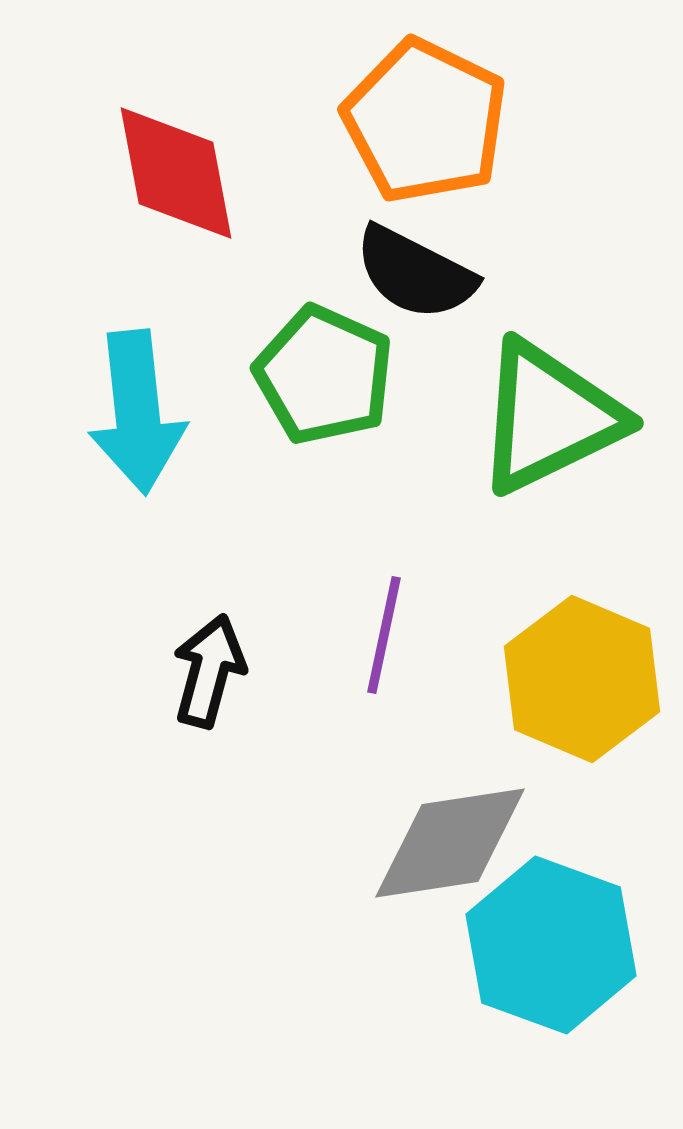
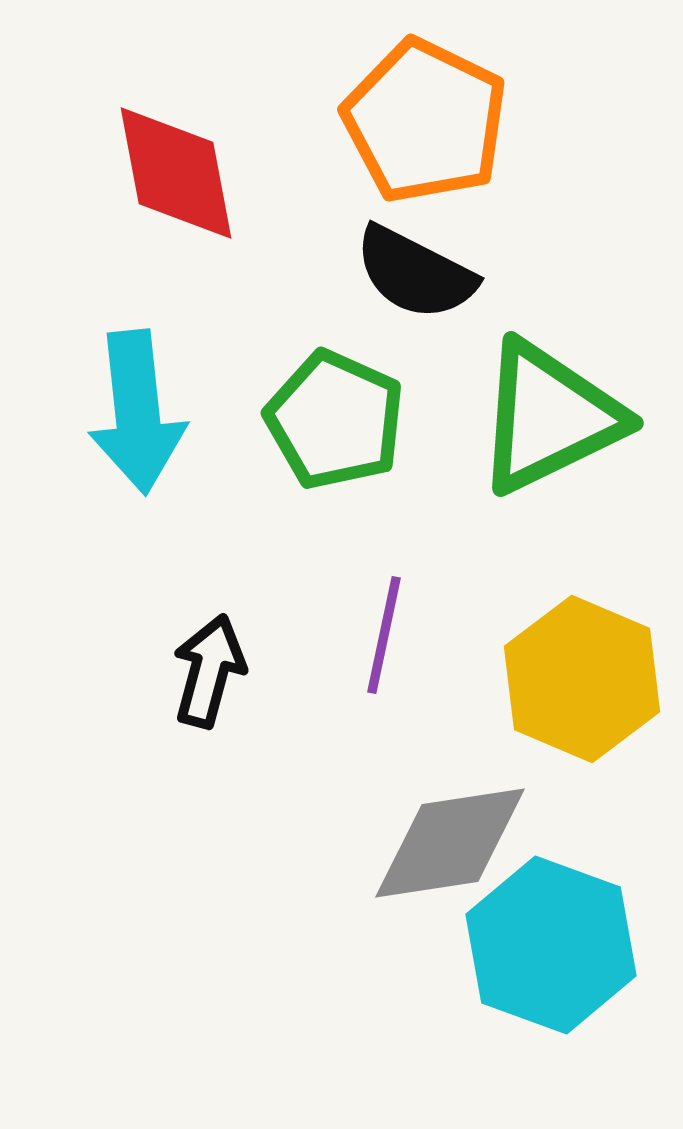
green pentagon: moved 11 px right, 45 px down
